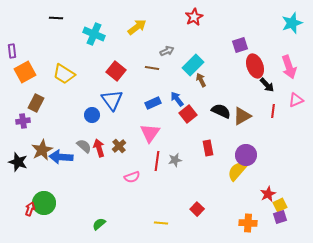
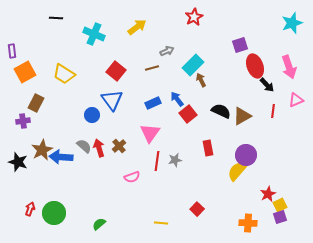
brown line at (152, 68): rotated 24 degrees counterclockwise
green circle at (44, 203): moved 10 px right, 10 px down
